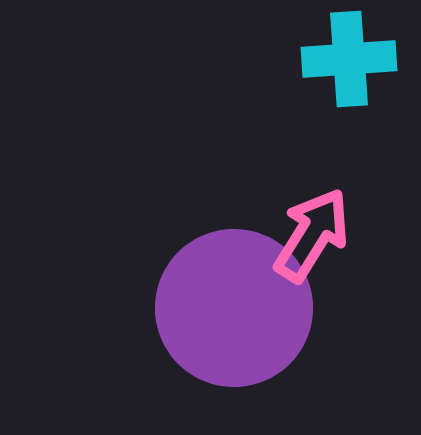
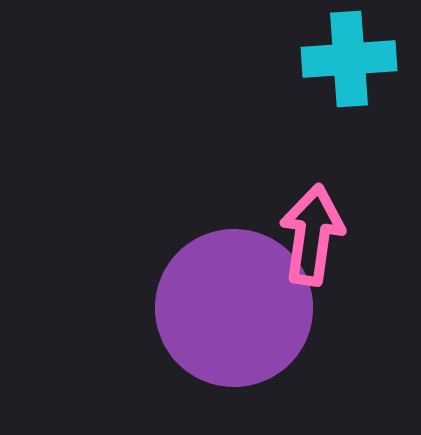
pink arrow: rotated 24 degrees counterclockwise
